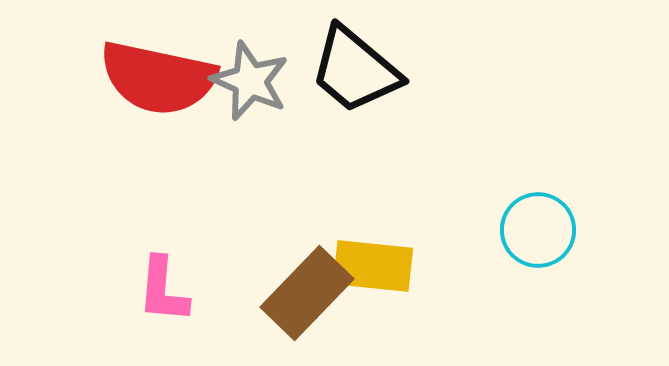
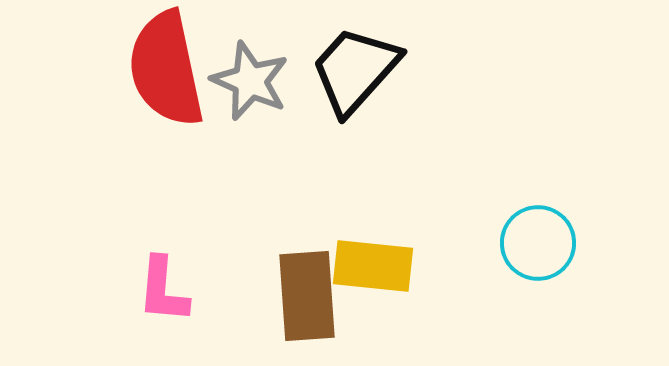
black trapezoid: rotated 92 degrees clockwise
red semicircle: moved 8 px right, 9 px up; rotated 66 degrees clockwise
cyan circle: moved 13 px down
brown rectangle: moved 3 px down; rotated 48 degrees counterclockwise
